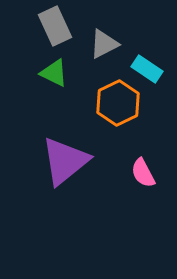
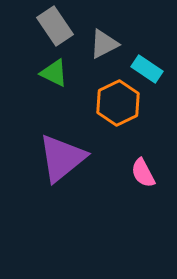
gray rectangle: rotated 9 degrees counterclockwise
purple triangle: moved 3 px left, 3 px up
